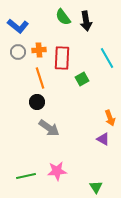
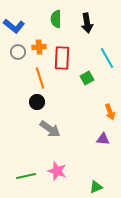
green semicircle: moved 7 px left, 2 px down; rotated 36 degrees clockwise
black arrow: moved 1 px right, 2 px down
blue L-shape: moved 4 px left
orange cross: moved 3 px up
green square: moved 5 px right, 1 px up
orange arrow: moved 6 px up
gray arrow: moved 1 px right, 1 px down
purple triangle: rotated 24 degrees counterclockwise
pink star: rotated 24 degrees clockwise
green triangle: rotated 40 degrees clockwise
